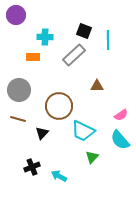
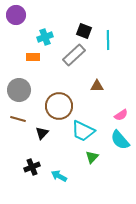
cyan cross: rotated 21 degrees counterclockwise
